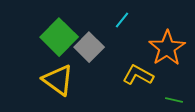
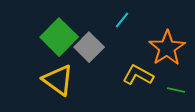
green line: moved 2 px right, 10 px up
